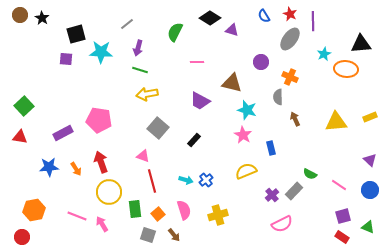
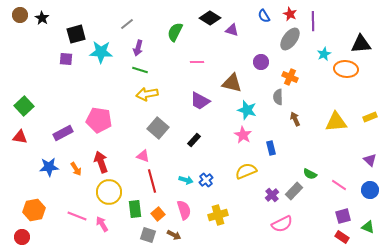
brown arrow at (174, 235): rotated 24 degrees counterclockwise
